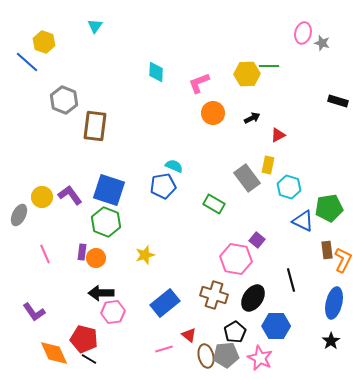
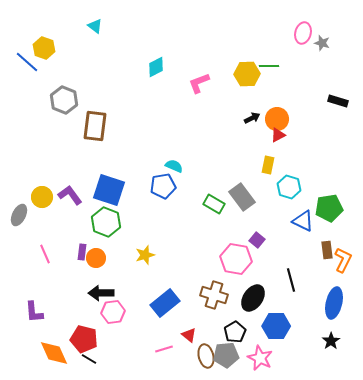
cyan triangle at (95, 26): rotated 28 degrees counterclockwise
yellow hexagon at (44, 42): moved 6 px down
cyan diamond at (156, 72): moved 5 px up; rotated 60 degrees clockwise
orange circle at (213, 113): moved 64 px right, 6 px down
gray rectangle at (247, 178): moved 5 px left, 19 px down
purple L-shape at (34, 312): rotated 30 degrees clockwise
